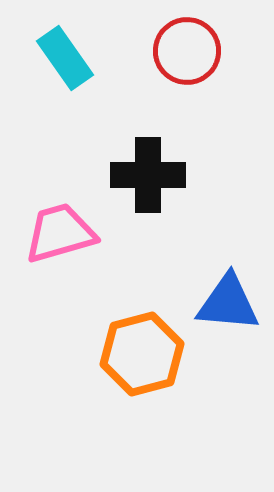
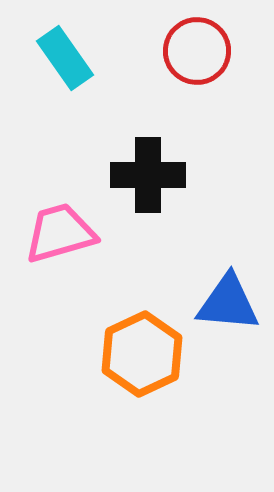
red circle: moved 10 px right
orange hexagon: rotated 10 degrees counterclockwise
